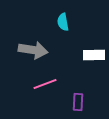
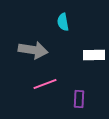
purple rectangle: moved 1 px right, 3 px up
